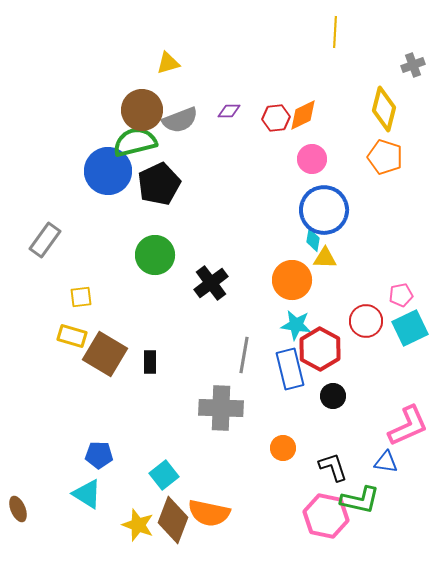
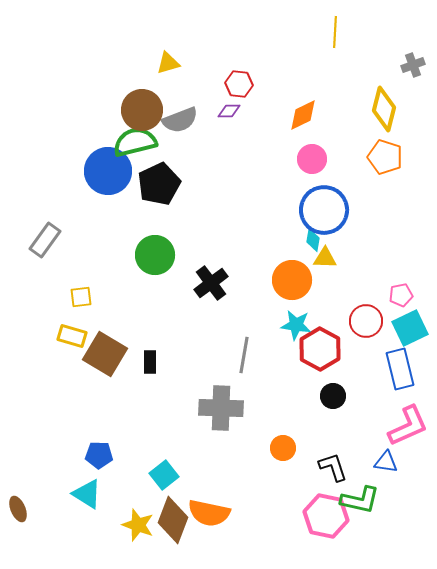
red hexagon at (276, 118): moved 37 px left, 34 px up; rotated 12 degrees clockwise
blue rectangle at (290, 369): moved 110 px right
